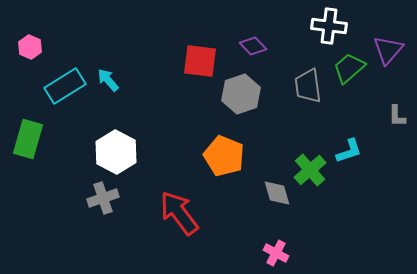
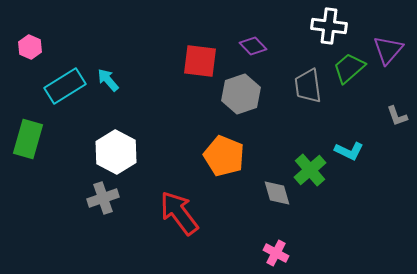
gray L-shape: rotated 20 degrees counterclockwise
cyan L-shape: rotated 44 degrees clockwise
